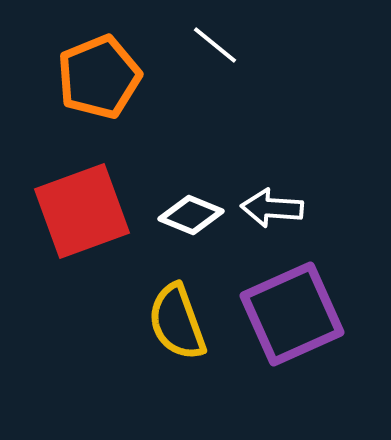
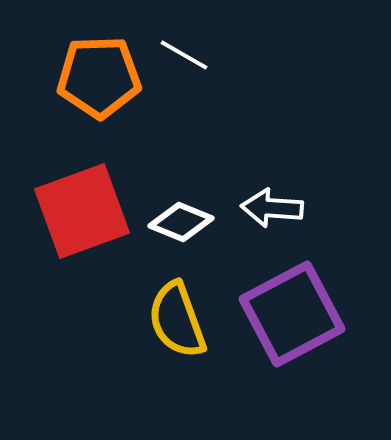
white line: moved 31 px left, 10 px down; rotated 9 degrees counterclockwise
orange pentagon: rotated 20 degrees clockwise
white diamond: moved 10 px left, 7 px down
purple square: rotated 4 degrees counterclockwise
yellow semicircle: moved 2 px up
